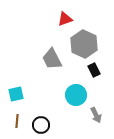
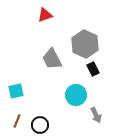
red triangle: moved 20 px left, 4 px up
gray hexagon: moved 1 px right
black rectangle: moved 1 px left, 1 px up
cyan square: moved 3 px up
brown line: rotated 16 degrees clockwise
black circle: moved 1 px left
